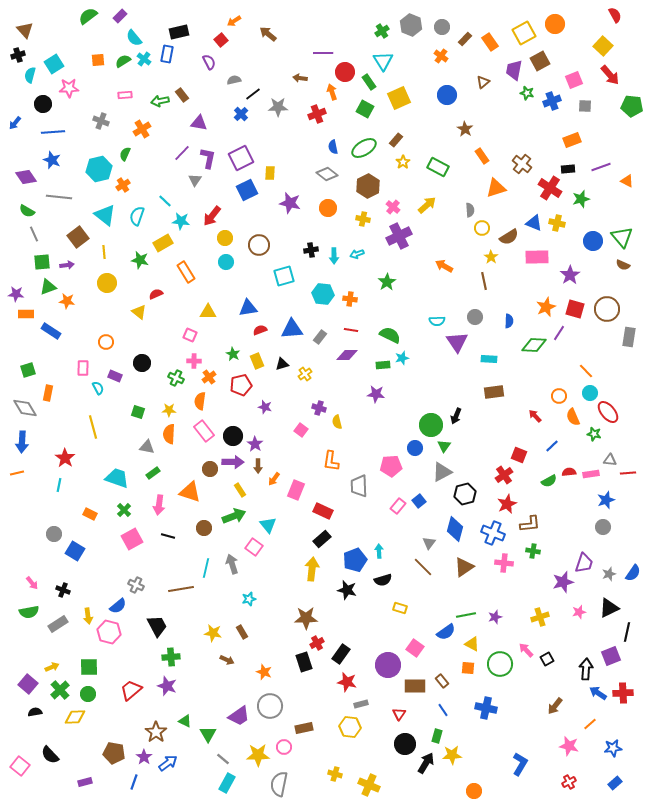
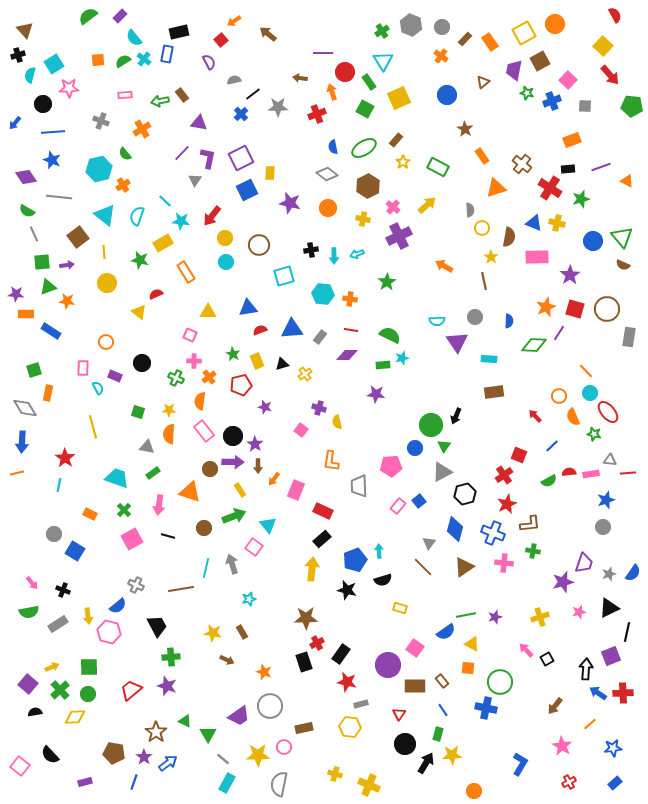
pink square at (574, 80): moved 6 px left; rotated 24 degrees counterclockwise
green semicircle at (125, 154): rotated 64 degrees counterclockwise
brown semicircle at (509, 237): rotated 48 degrees counterclockwise
green square at (28, 370): moved 6 px right
green circle at (500, 664): moved 18 px down
green rectangle at (437, 736): moved 1 px right, 2 px up
pink star at (569, 746): moved 7 px left; rotated 18 degrees clockwise
